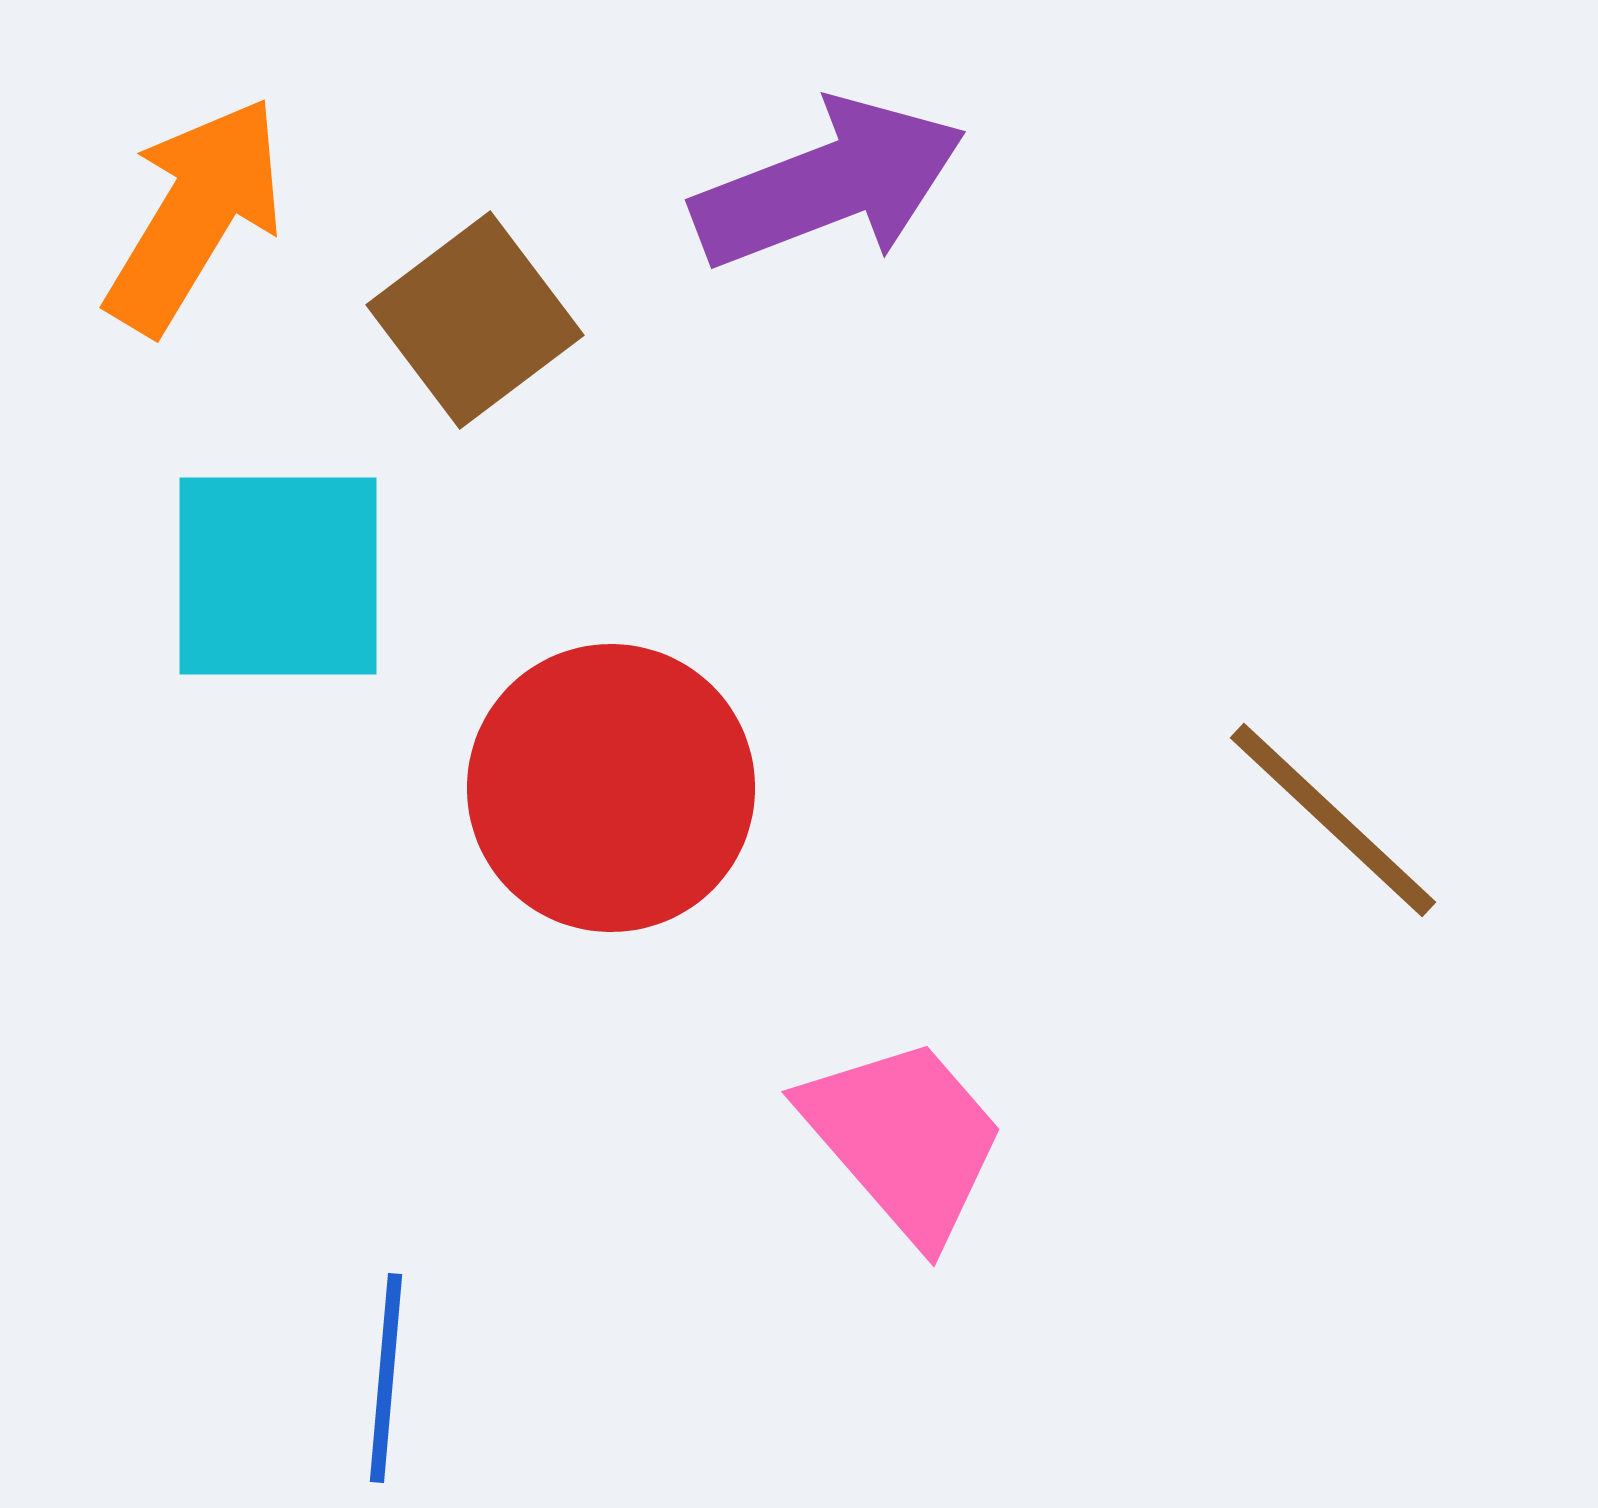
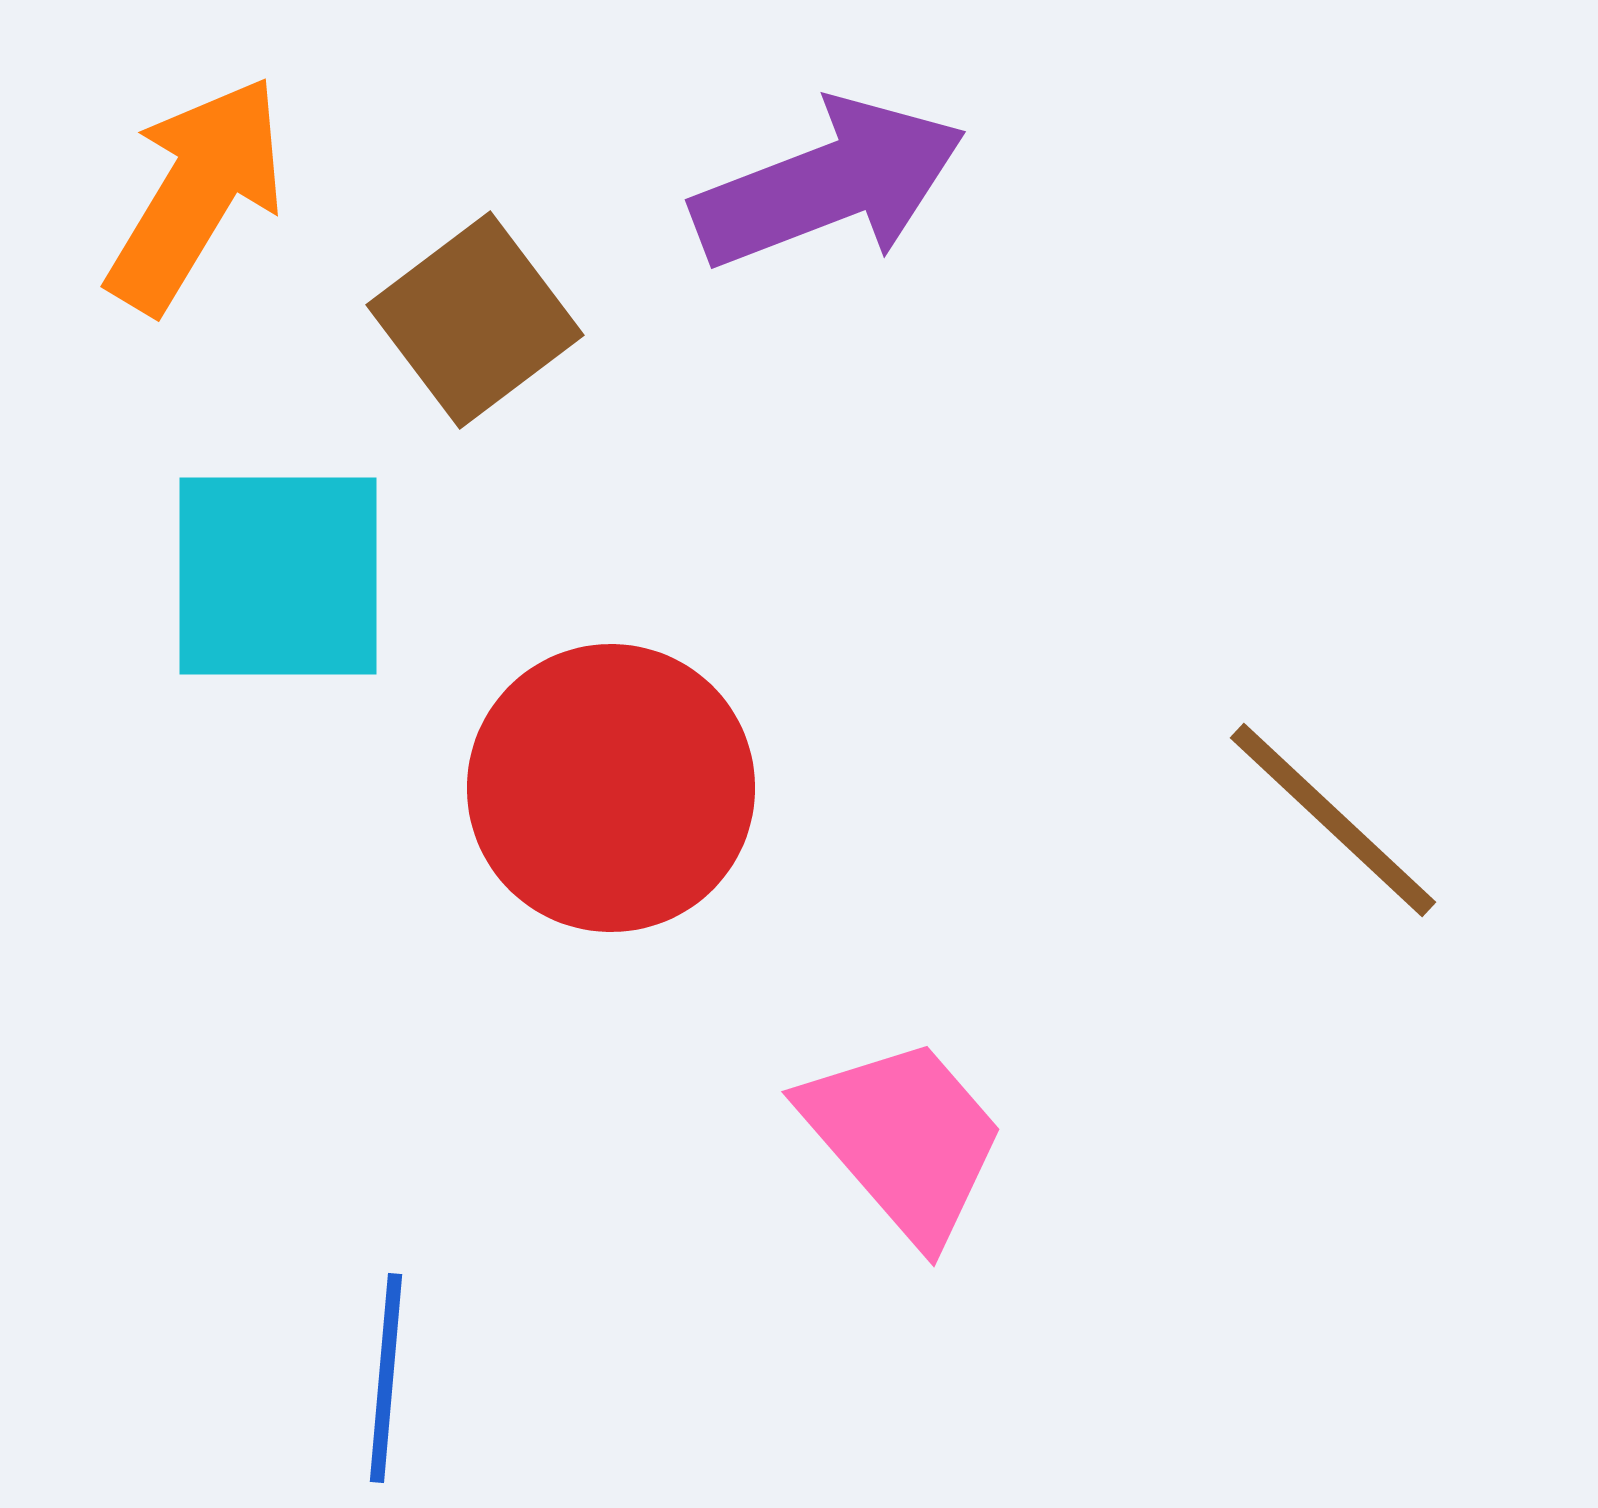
orange arrow: moved 1 px right, 21 px up
